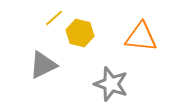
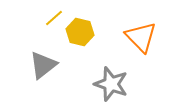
yellow hexagon: moved 1 px up
orange triangle: rotated 40 degrees clockwise
gray triangle: rotated 12 degrees counterclockwise
